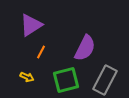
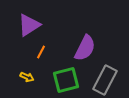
purple triangle: moved 2 px left
